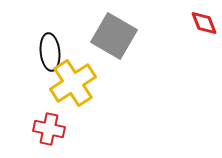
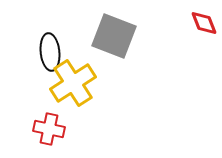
gray square: rotated 9 degrees counterclockwise
